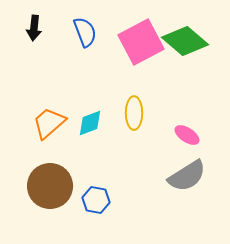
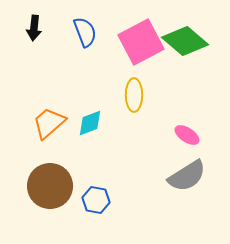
yellow ellipse: moved 18 px up
